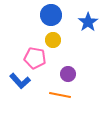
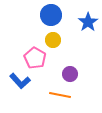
pink pentagon: rotated 20 degrees clockwise
purple circle: moved 2 px right
